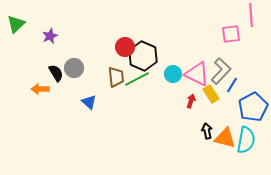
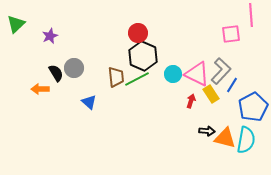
red circle: moved 13 px right, 14 px up
black arrow: rotated 105 degrees clockwise
